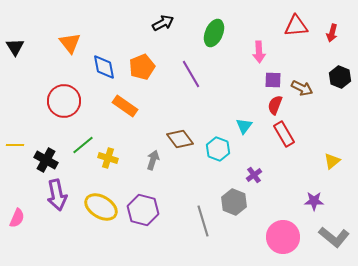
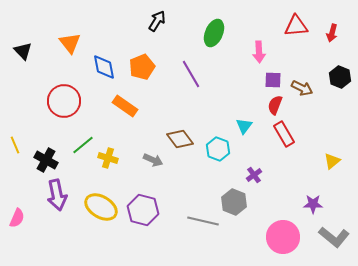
black arrow: moved 6 px left, 2 px up; rotated 30 degrees counterclockwise
black triangle: moved 8 px right, 4 px down; rotated 12 degrees counterclockwise
yellow line: rotated 66 degrees clockwise
gray arrow: rotated 96 degrees clockwise
purple star: moved 1 px left, 3 px down
gray line: rotated 60 degrees counterclockwise
